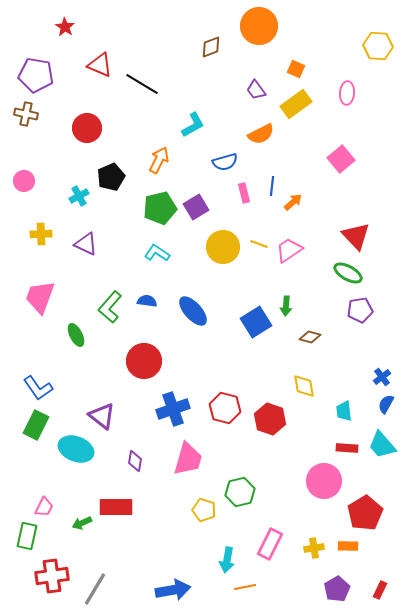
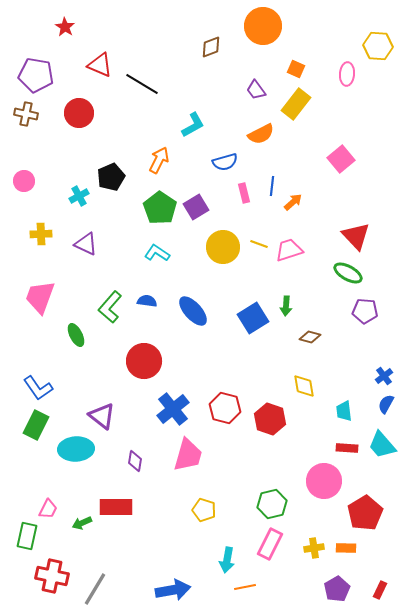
orange circle at (259, 26): moved 4 px right
pink ellipse at (347, 93): moved 19 px up
yellow rectangle at (296, 104): rotated 16 degrees counterclockwise
red circle at (87, 128): moved 8 px left, 15 px up
green pentagon at (160, 208): rotated 24 degrees counterclockwise
pink trapezoid at (289, 250): rotated 16 degrees clockwise
purple pentagon at (360, 310): moved 5 px right, 1 px down; rotated 15 degrees clockwise
blue square at (256, 322): moved 3 px left, 4 px up
blue cross at (382, 377): moved 2 px right, 1 px up
blue cross at (173, 409): rotated 20 degrees counterclockwise
cyan ellipse at (76, 449): rotated 24 degrees counterclockwise
pink trapezoid at (188, 459): moved 4 px up
green hexagon at (240, 492): moved 32 px right, 12 px down
pink trapezoid at (44, 507): moved 4 px right, 2 px down
orange rectangle at (348, 546): moved 2 px left, 2 px down
red cross at (52, 576): rotated 20 degrees clockwise
